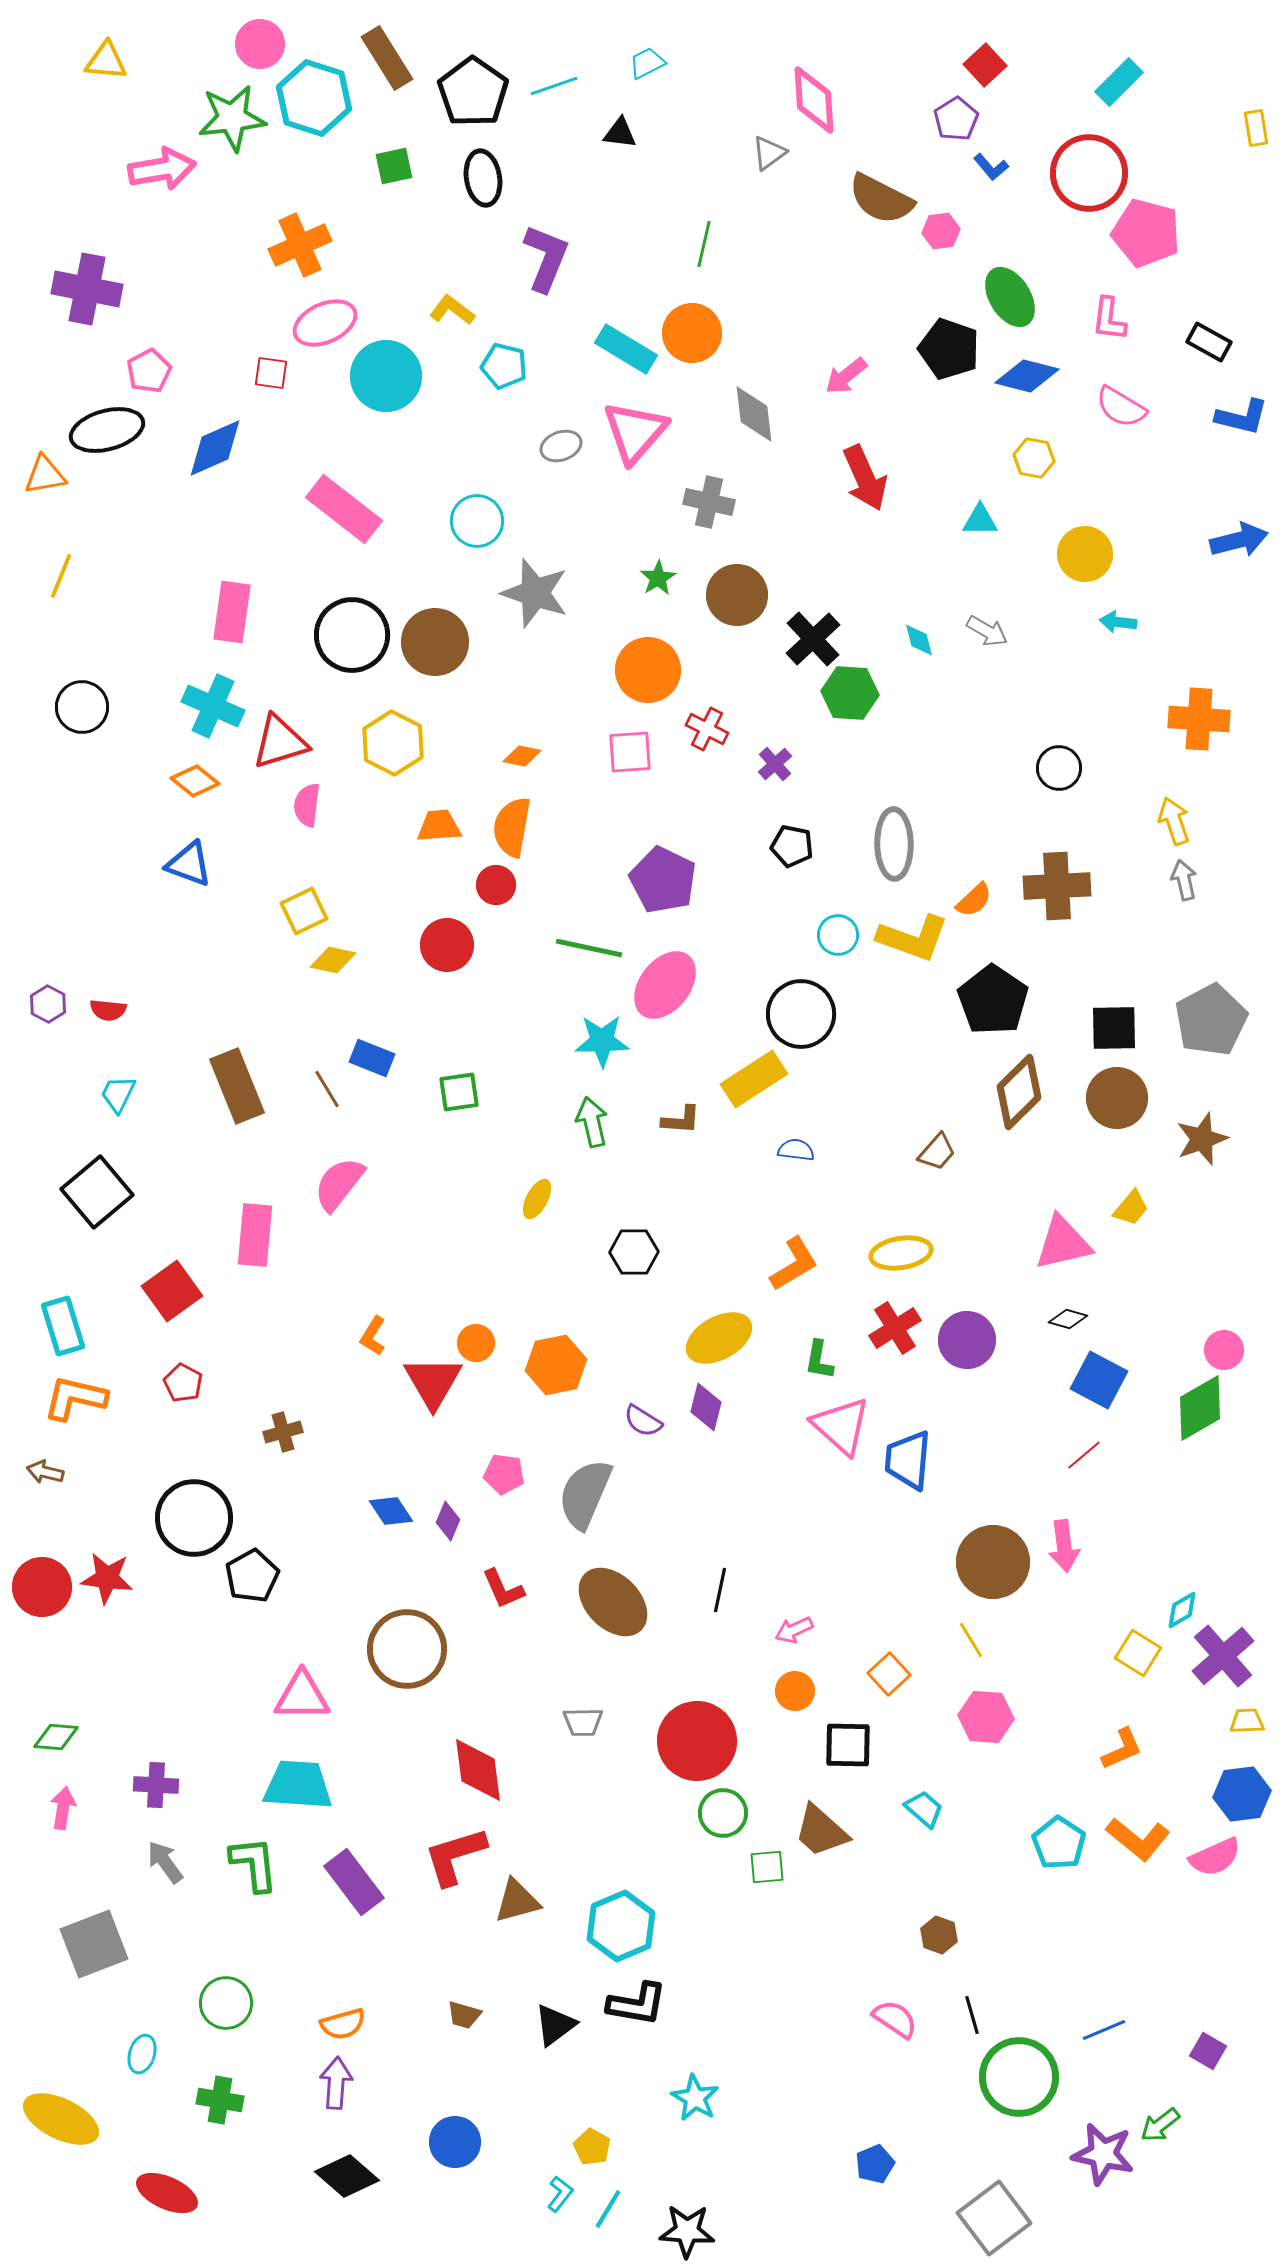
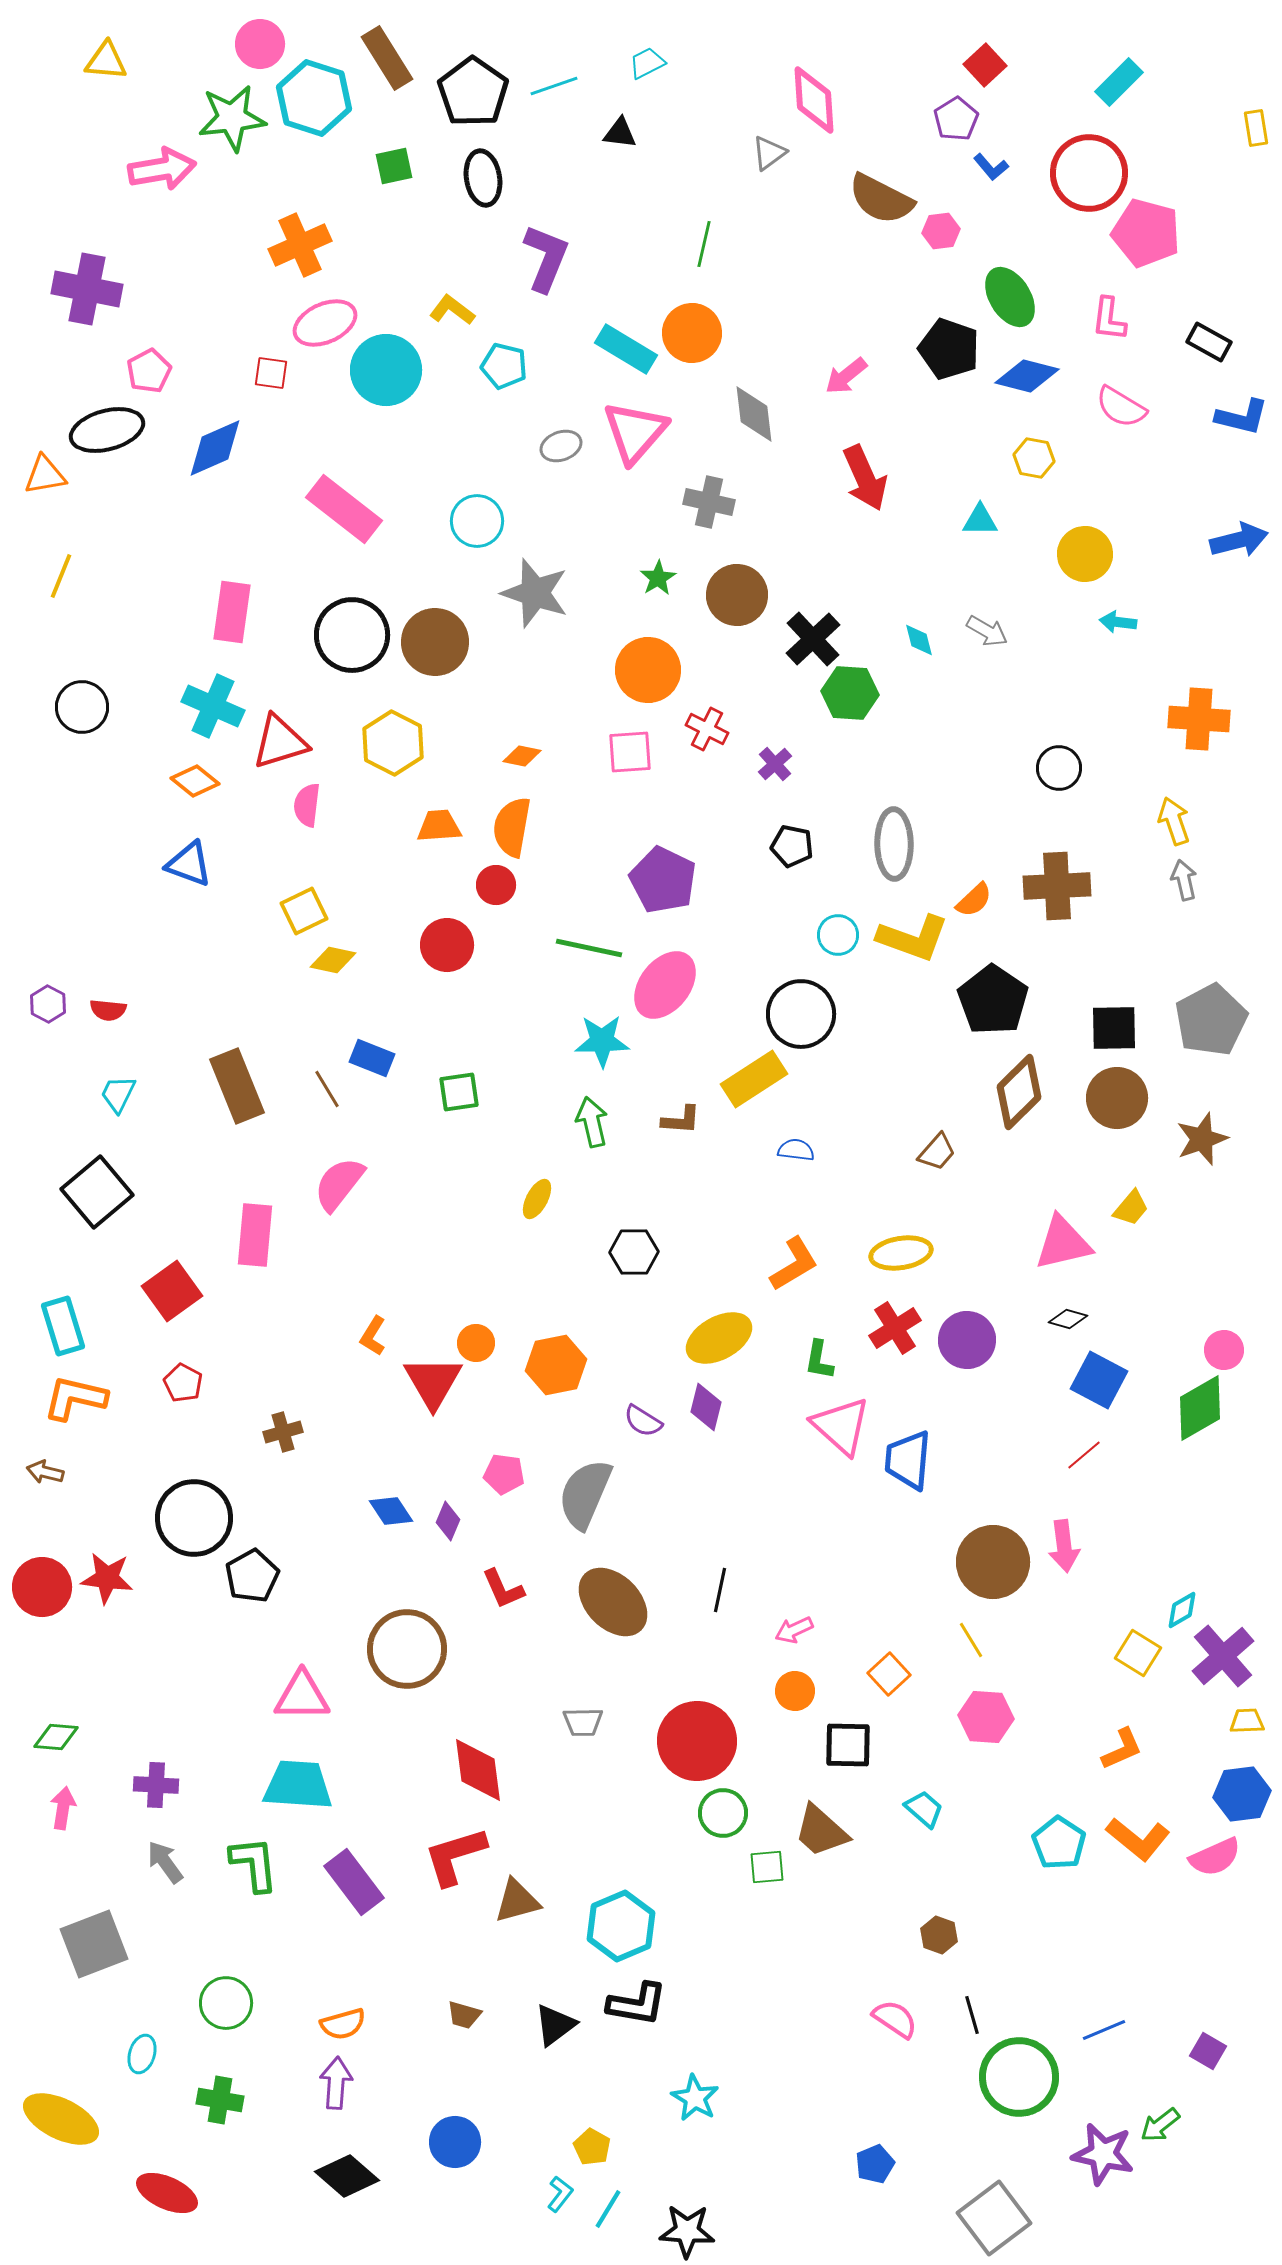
cyan circle at (386, 376): moved 6 px up
